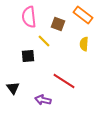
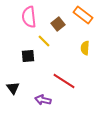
brown square: rotated 32 degrees clockwise
yellow semicircle: moved 1 px right, 4 px down
